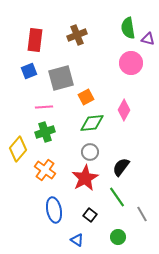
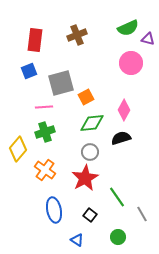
green semicircle: rotated 105 degrees counterclockwise
gray square: moved 5 px down
black semicircle: moved 29 px up; rotated 36 degrees clockwise
